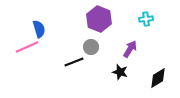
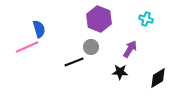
cyan cross: rotated 24 degrees clockwise
black star: rotated 14 degrees counterclockwise
